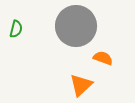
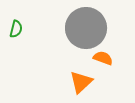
gray circle: moved 10 px right, 2 px down
orange triangle: moved 3 px up
